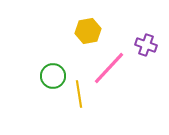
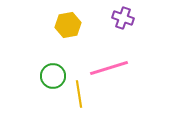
yellow hexagon: moved 20 px left, 6 px up
purple cross: moved 23 px left, 27 px up
pink line: rotated 30 degrees clockwise
